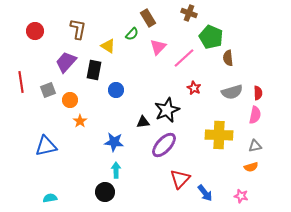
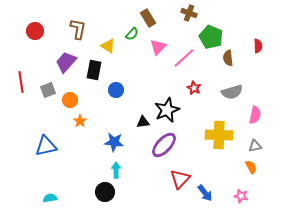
red semicircle: moved 47 px up
orange semicircle: rotated 104 degrees counterclockwise
